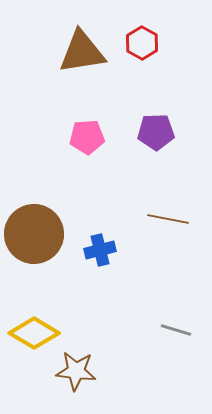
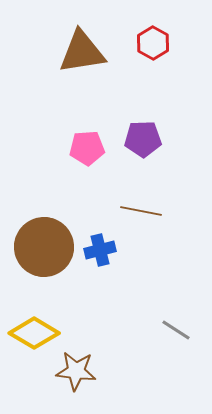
red hexagon: moved 11 px right
purple pentagon: moved 13 px left, 7 px down
pink pentagon: moved 11 px down
brown line: moved 27 px left, 8 px up
brown circle: moved 10 px right, 13 px down
gray line: rotated 16 degrees clockwise
